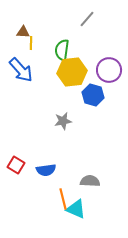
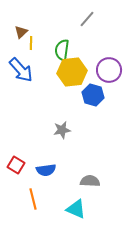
brown triangle: moved 2 px left; rotated 48 degrees counterclockwise
gray star: moved 1 px left, 9 px down
orange line: moved 30 px left
